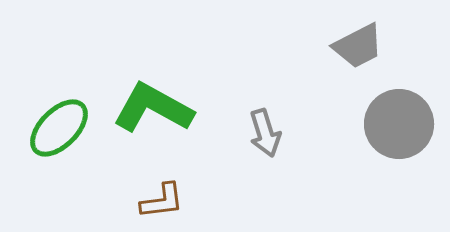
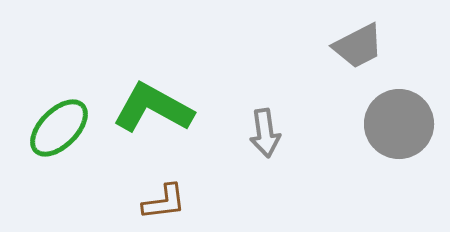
gray arrow: rotated 9 degrees clockwise
brown L-shape: moved 2 px right, 1 px down
